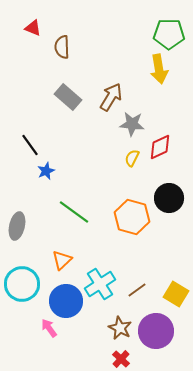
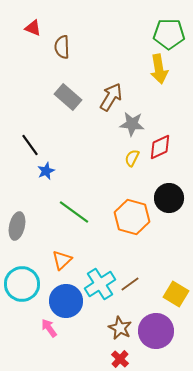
brown line: moved 7 px left, 6 px up
red cross: moved 1 px left
